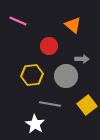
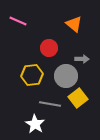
orange triangle: moved 1 px right, 1 px up
red circle: moved 2 px down
yellow square: moved 9 px left, 7 px up
